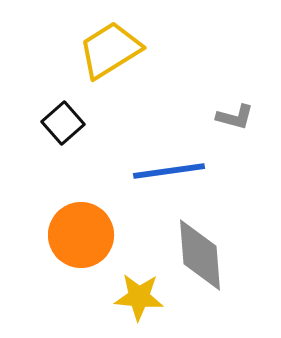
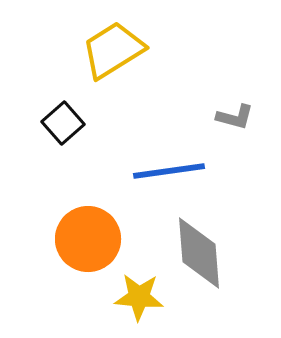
yellow trapezoid: moved 3 px right
orange circle: moved 7 px right, 4 px down
gray diamond: moved 1 px left, 2 px up
